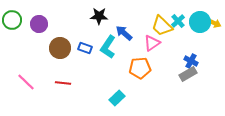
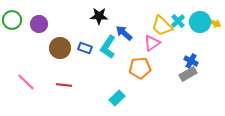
red line: moved 1 px right, 2 px down
